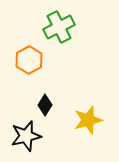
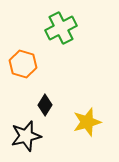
green cross: moved 2 px right, 1 px down
orange hexagon: moved 6 px left, 4 px down; rotated 16 degrees counterclockwise
yellow star: moved 1 px left, 2 px down
